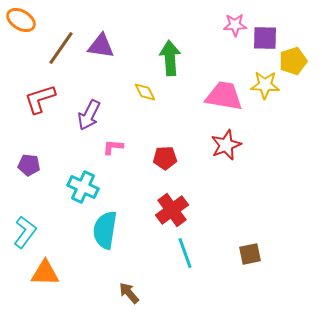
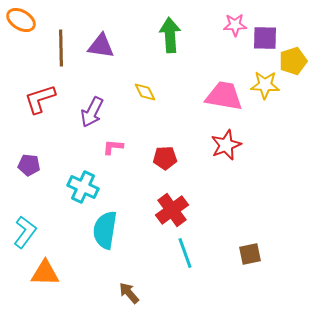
brown line: rotated 36 degrees counterclockwise
green arrow: moved 23 px up
purple arrow: moved 3 px right, 3 px up
